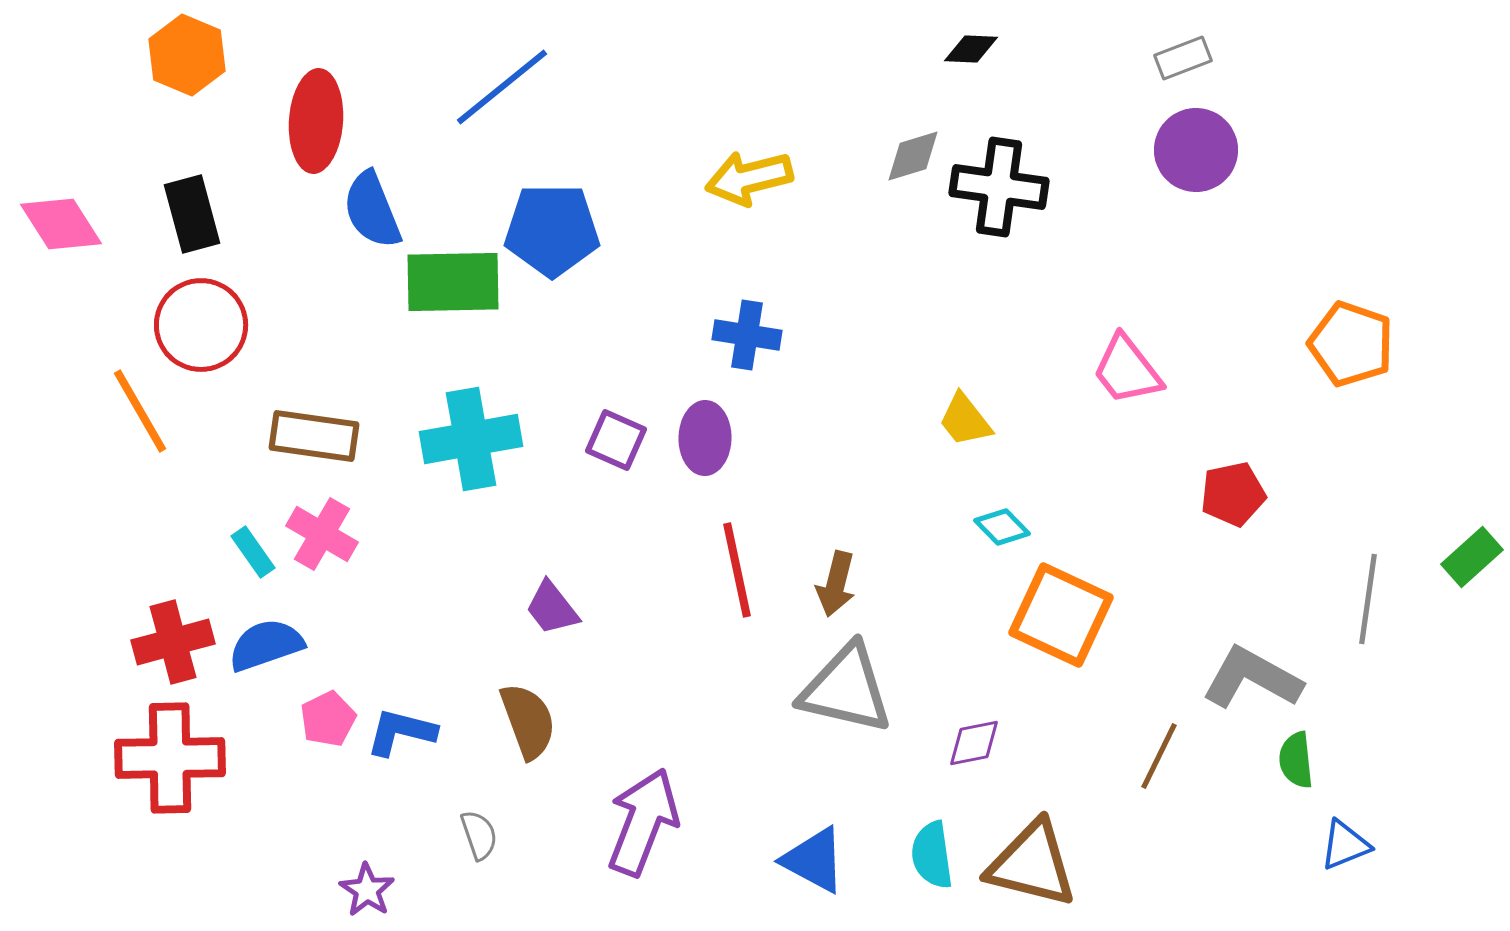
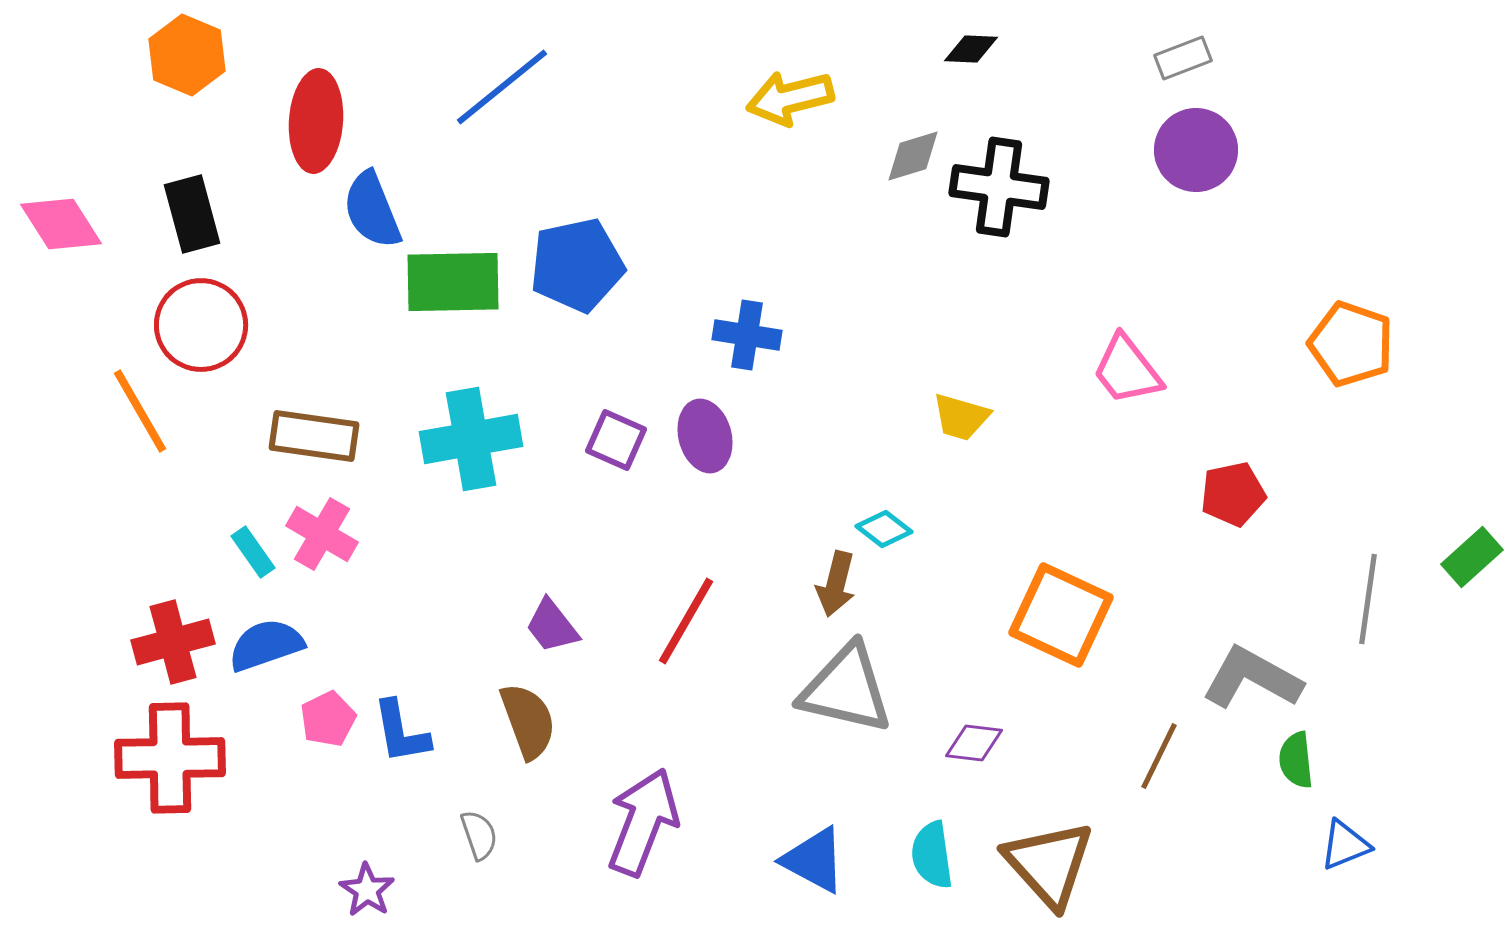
yellow arrow at (749, 178): moved 41 px right, 80 px up
blue pentagon at (552, 230): moved 25 px right, 35 px down; rotated 12 degrees counterclockwise
yellow trapezoid at (965, 420): moved 4 px left, 3 px up; rotated 36 degrees counterclockwise
purple ellipse at (705, 438): moved 2 px up; rotated 16 degrees counterclockwise
cyan diamond at (1002, 527): moved 118 px left, 2 px down; rotated 8 degrees counterclockwise
red line at (737, 570): moved 51 px left, 51 px down; rotated 42 degrees clockwise
purple trapezoid at (552, 608): moved 18 px down
blue L-shape at (401, 732): rotated 114 degrees counterclockwise
purple diamond at (974, 743): rotated 18 degrees clockwise
brown triangle at (1032, 864): moved 17 px right; rotated 34 degrees clockwise
